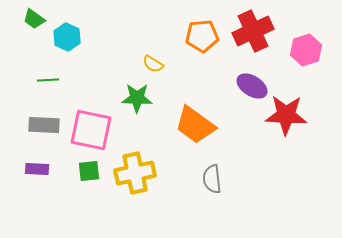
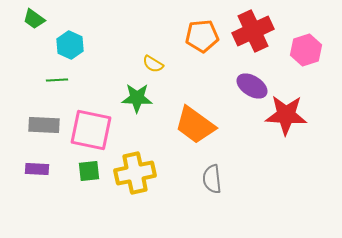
cyan hexagon: moved 3 px right, 8 px down
green line: moved 9 px right
